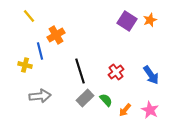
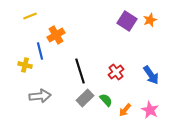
yellow line: moved 1 px right; rotated 72 degrees counterclockwise
